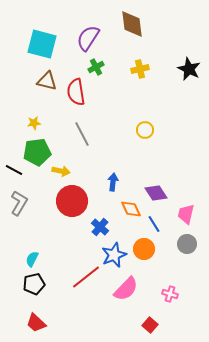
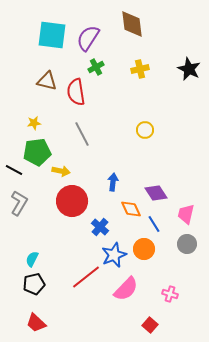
cyan square: moved 10 px right, 9 px up; rotated 8 degrees counterclockwise
